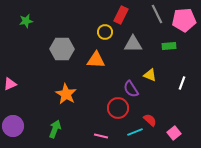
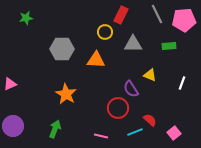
green star: moved 3 px up
